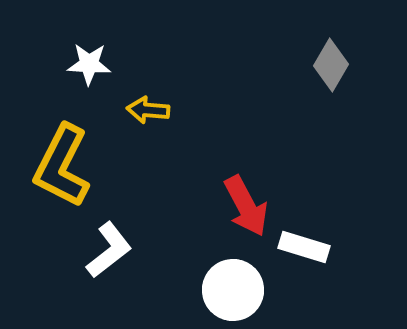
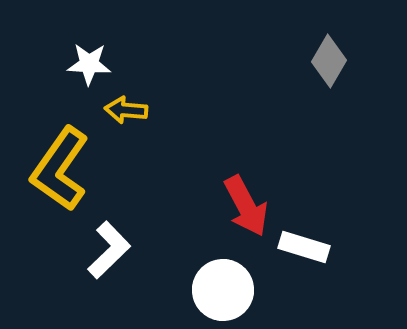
gray diamond: moved 2 px left, 4 px up
yellow arrow: moved 22 px left
yellow L-shape: moved 2 px left, 3 px down; rotated 8 degrees clockwise
white L-shape: rotated 6 degrees counterclockwise
white circle: moved 10 px left
